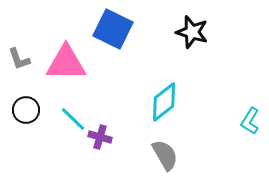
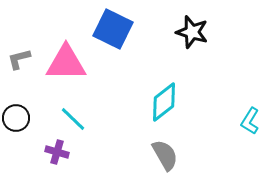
gray L-shape: rotated 95 degrees clockwise
black circle: moved 10 px left, 8 px down
purple cross: moved 43 px left, 15 px down
